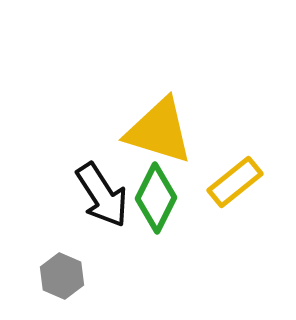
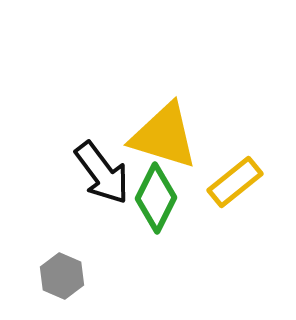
yellow triangle: moved 5 px right, 5 px down
black arrow: moved 22 px up; rotated 4 degrees counterclockwise
